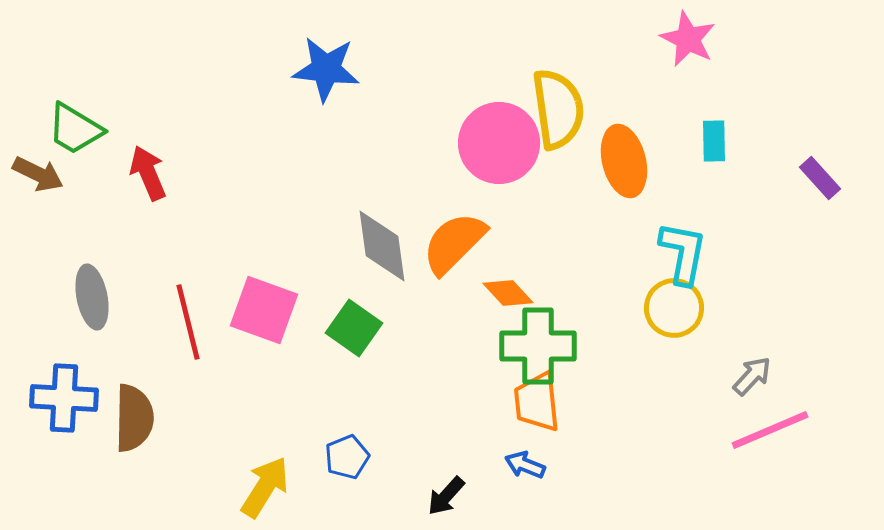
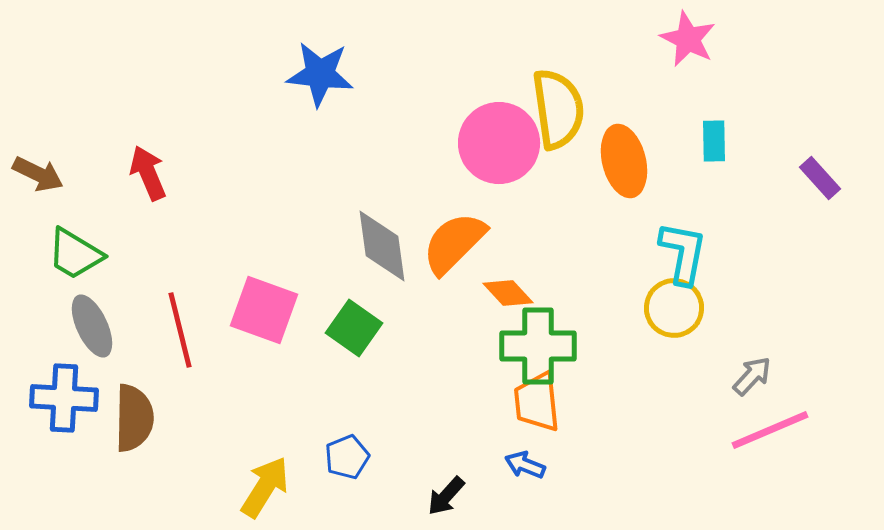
blue star: moved 6 px left, 5 px down
green trapezoid: moved 125 px down
gray ellipse: moved 29 px down; rotated 14 degrees counterclockwise
red line: moved 8 px left, 8 px down
